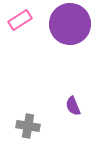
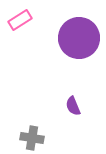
purple circle: moved 9 px right, 14 px down
gray cross: moved 4 px right, 12 px down
